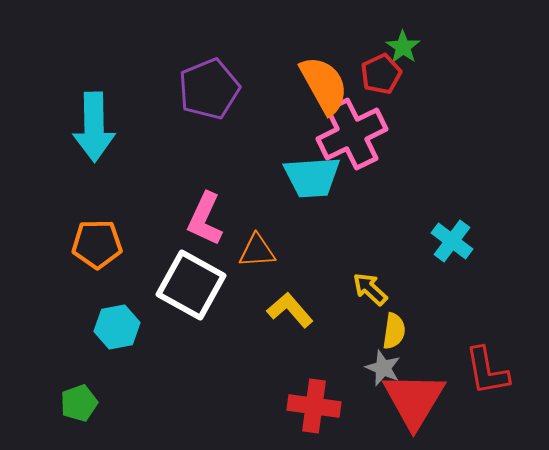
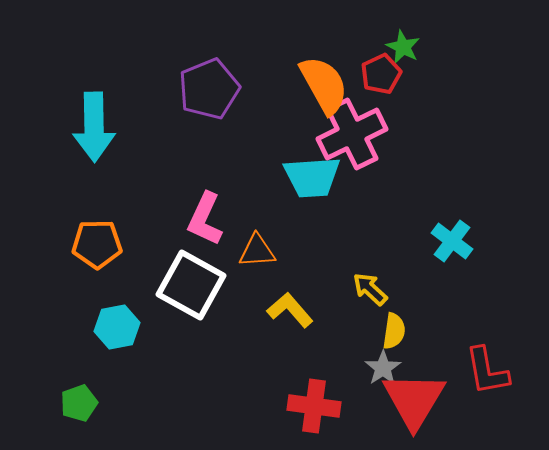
green star: rotated 8 degrees counterclockwise
gray star: rotated 15 degrees clockwise
